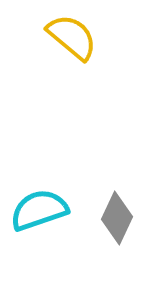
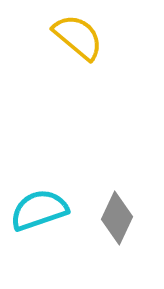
yellow semicircle: moved 6 px right
